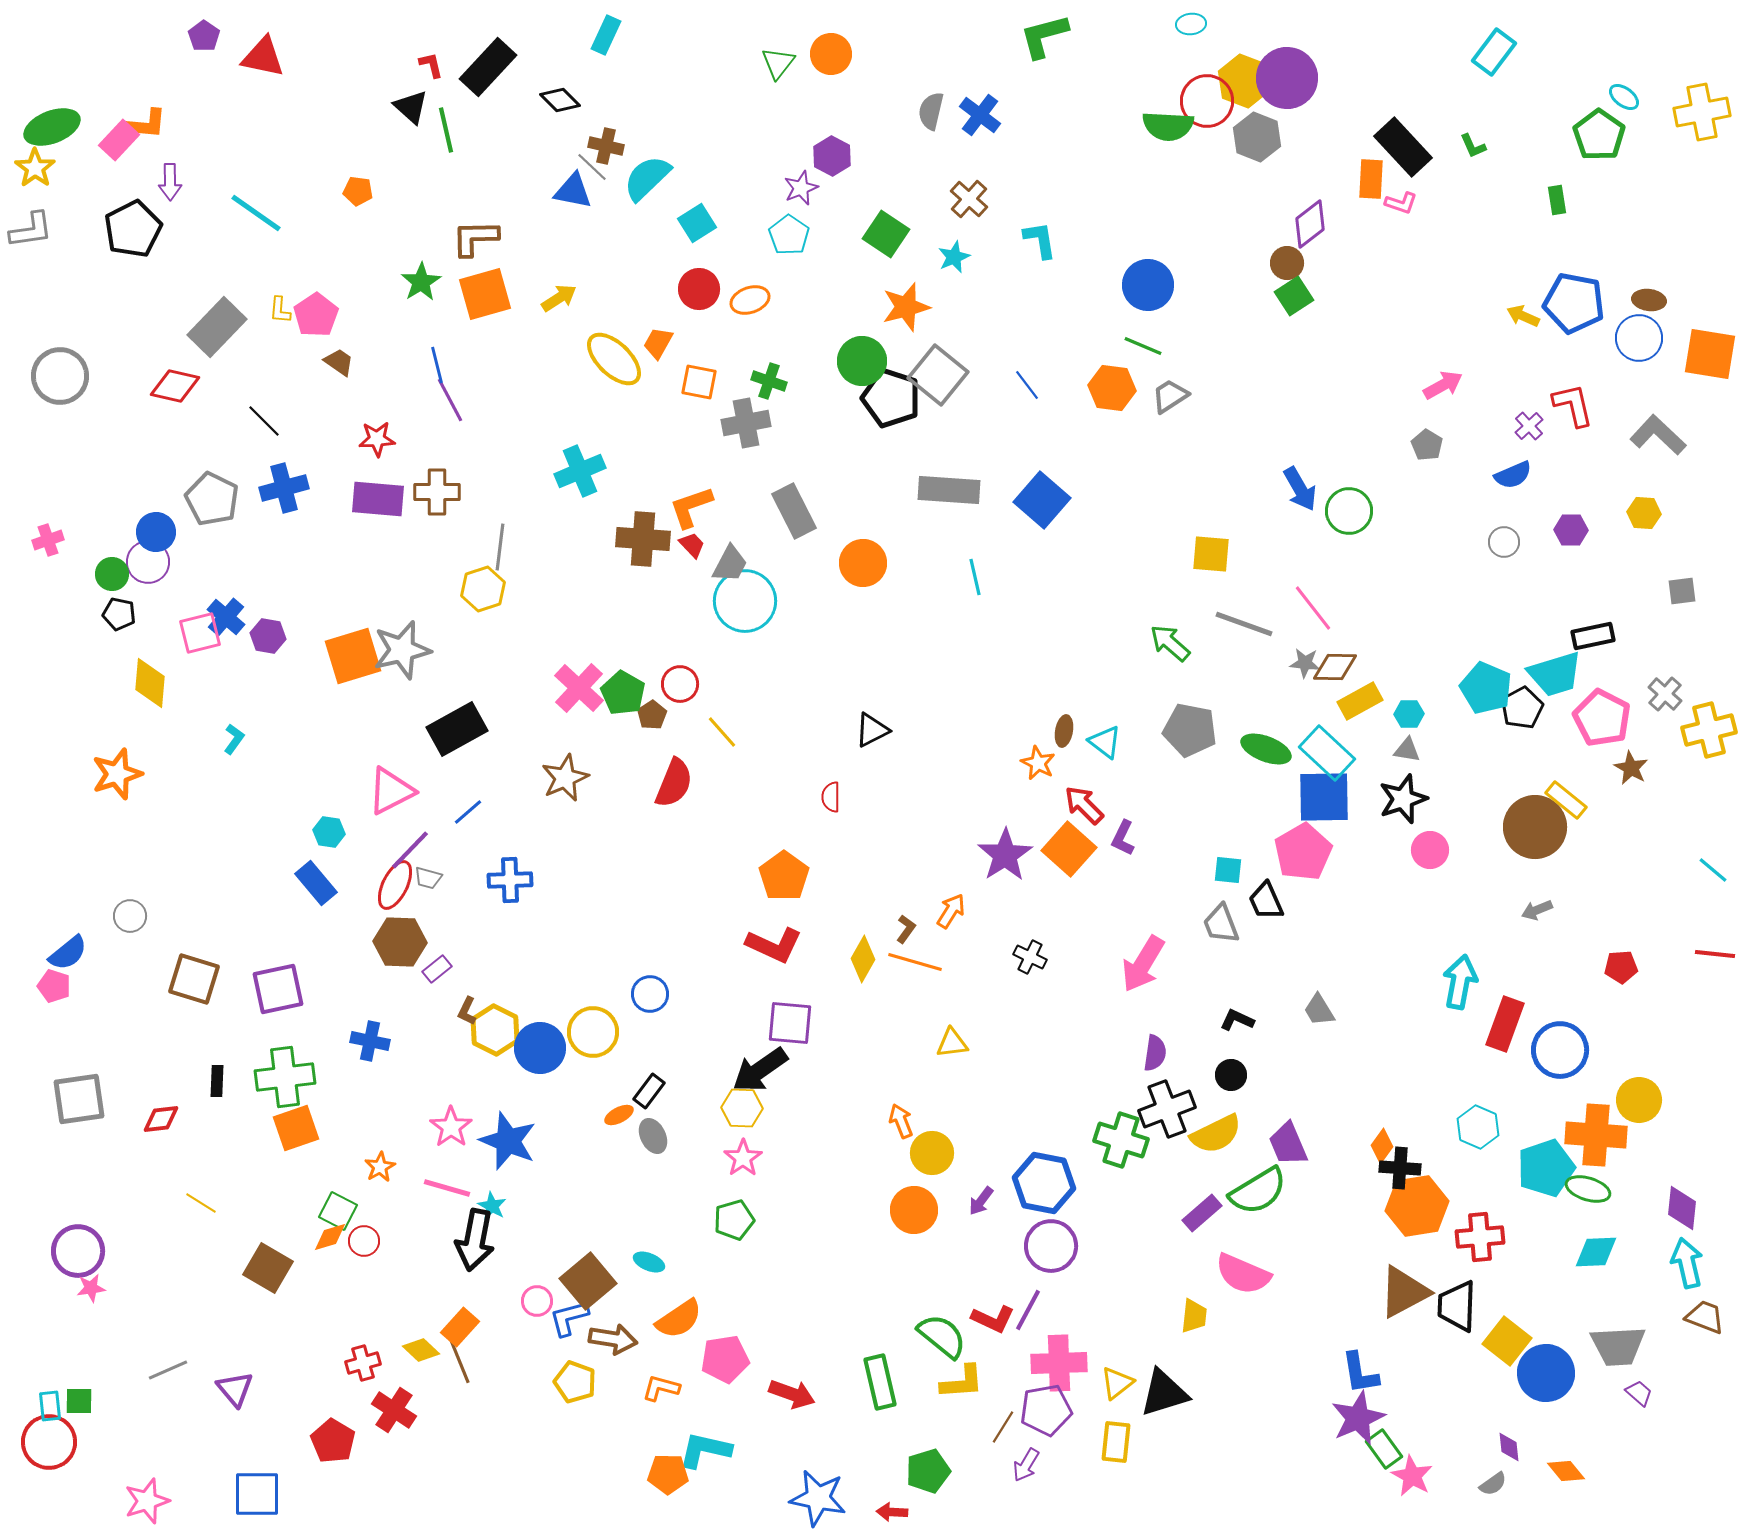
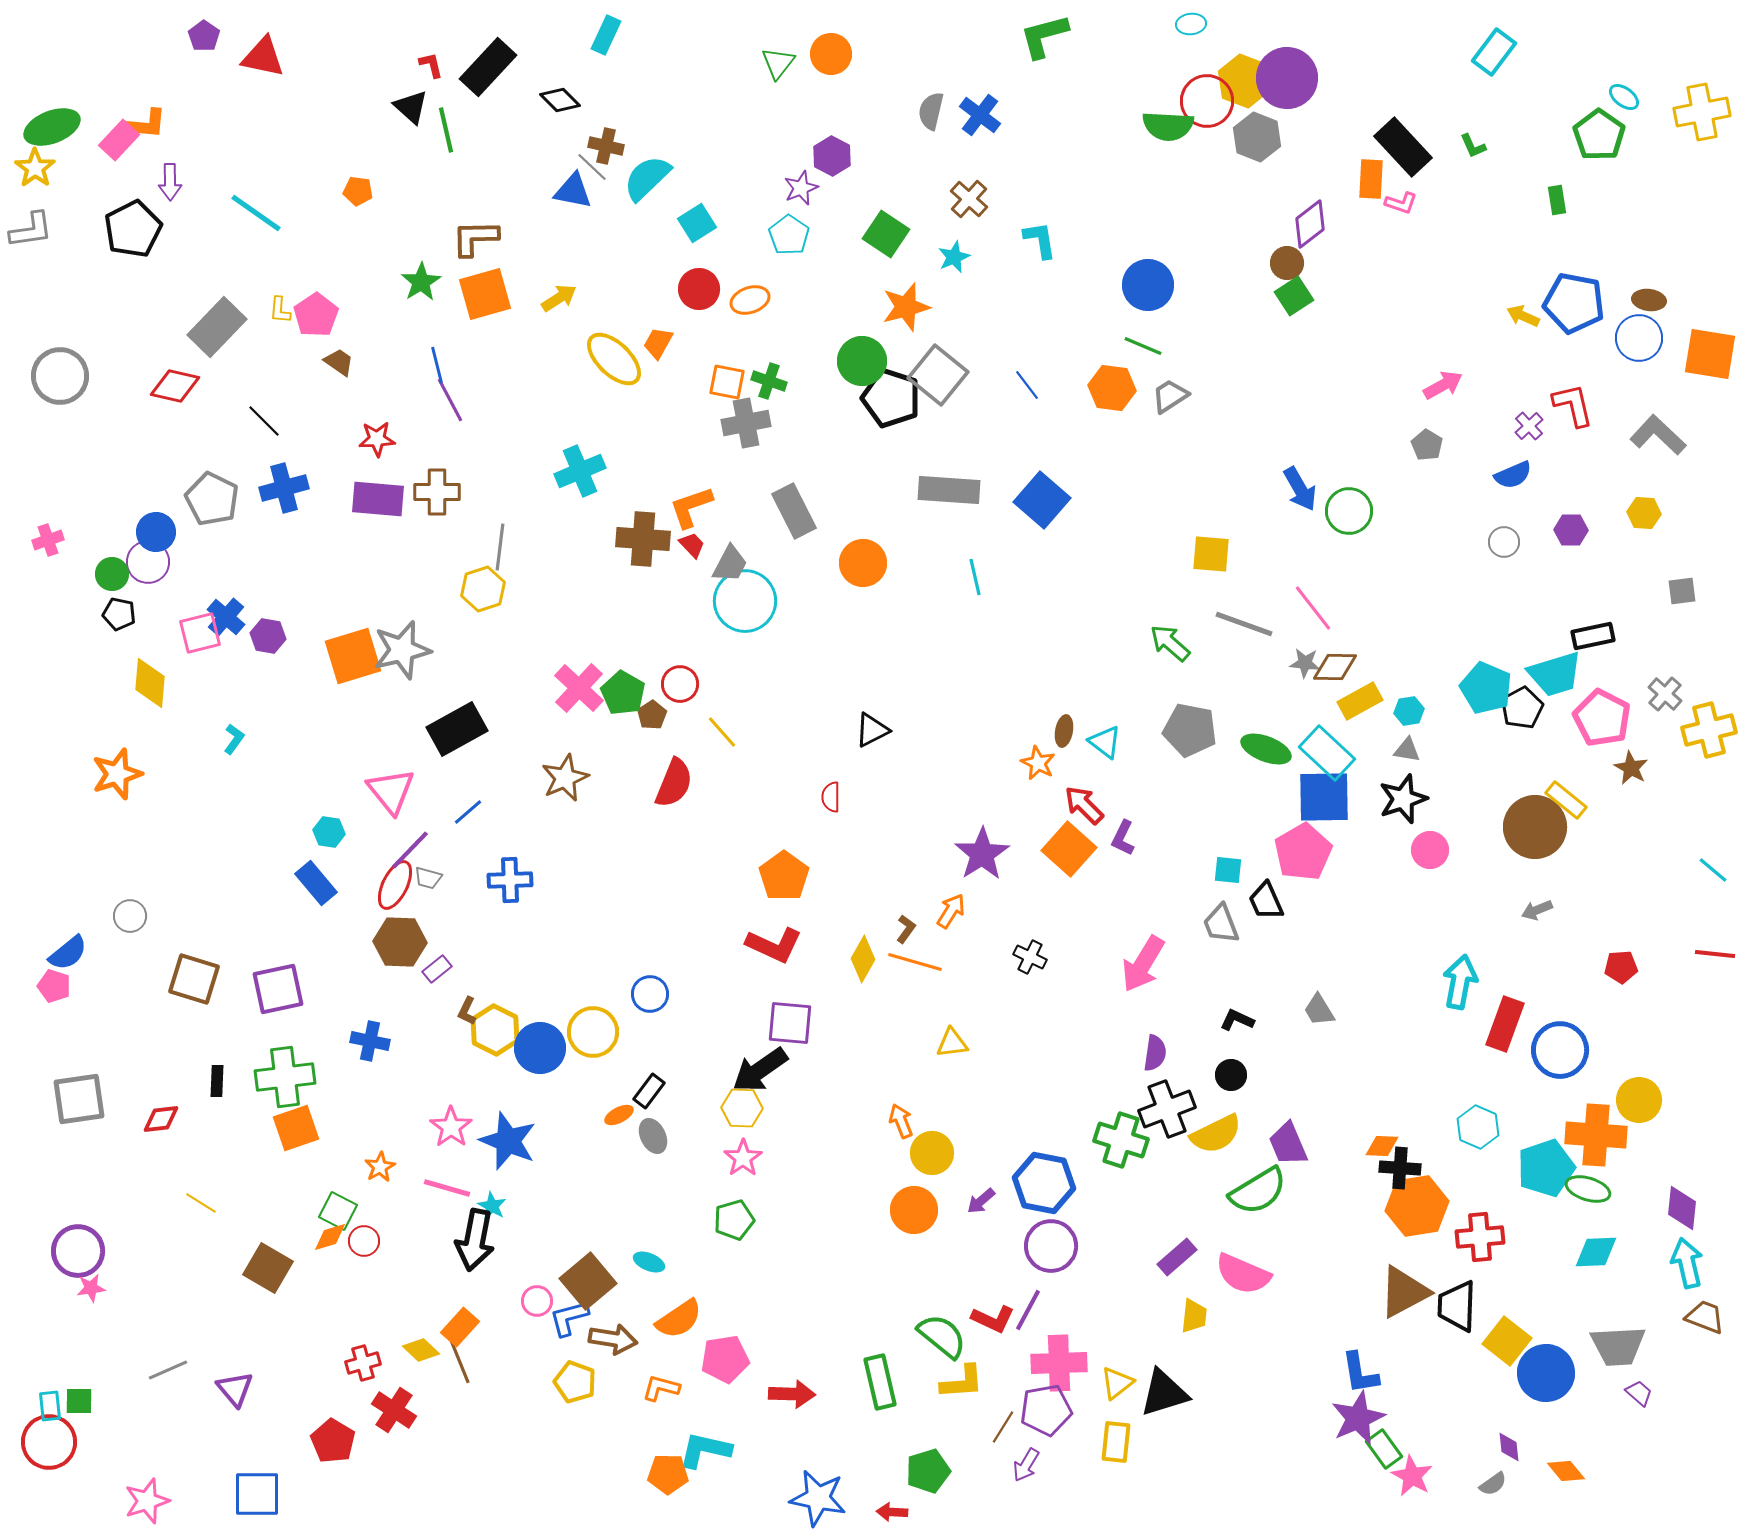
orange square at (699, 382): moved 28 px right
cyan hexagon at (1409, 714): moved 3 px up; rotated 8 degrees counterclockwise
pink triangle at (391, 791): rotated 42 degrees counterclockwise
purple star at (1005, 855): moved 23 px left, 1 px up
orange diamond at (1382, 1146): rotated 56 degrees clockwise
purple arrow at (981, 1201): rotated 12 degrees clockwise
purple rectangle at (1202, 1213): moved 25 px left, 44 px down
red arrow at (792, 1394): rotated 18 degrees counterclockwise
